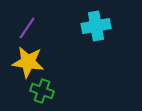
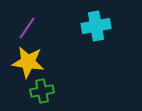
green cross: rotated 30 degrees counterclockwise
